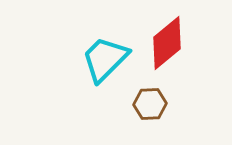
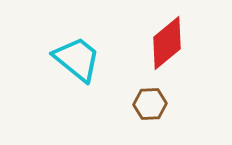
cyan trapezoid: moved 28 px left; rotated 84 degrees clockwise
